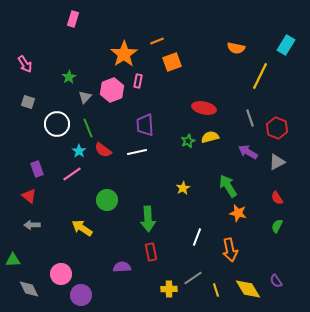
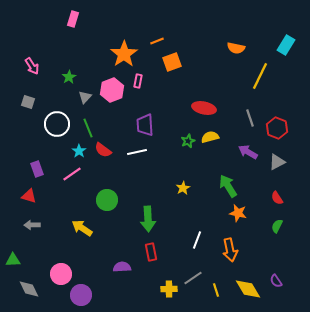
pink arrow at (25, 64): moved 7 px right, 2 px down
red triangle at (29, 196): rotated 21 degrees counterclockwise
white line at (197, 237): moved 3 px down
